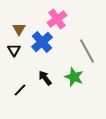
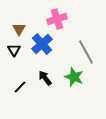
pink cross: rotated 18 degrees clockwise
blue cross: moved 2 px down
gray line: moved 1 px left, 1 px down
black line: moved 3 px up
